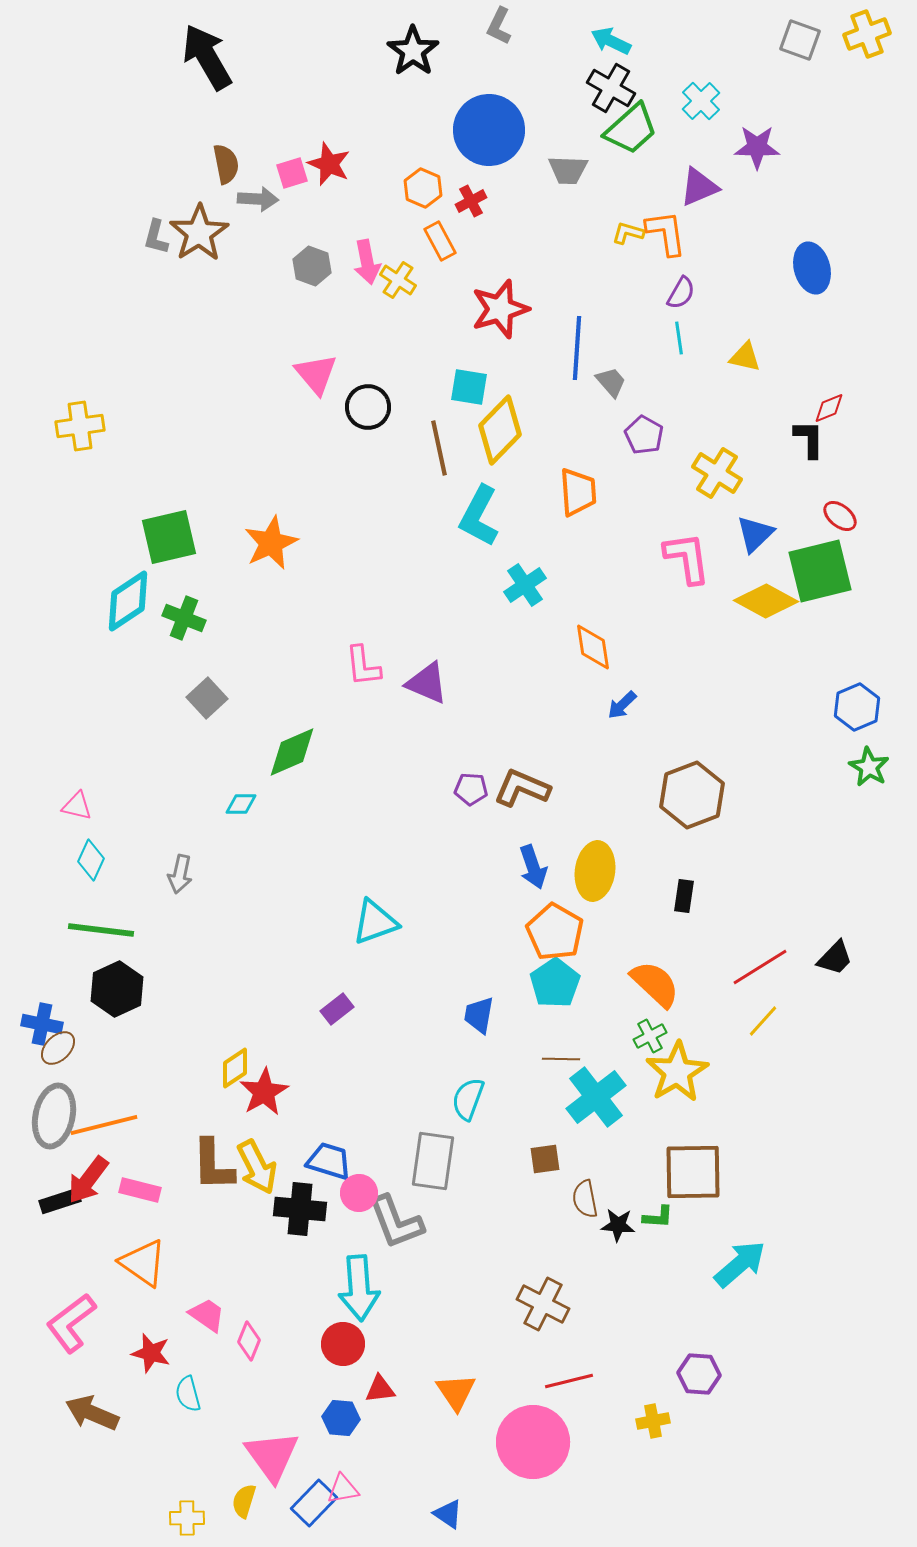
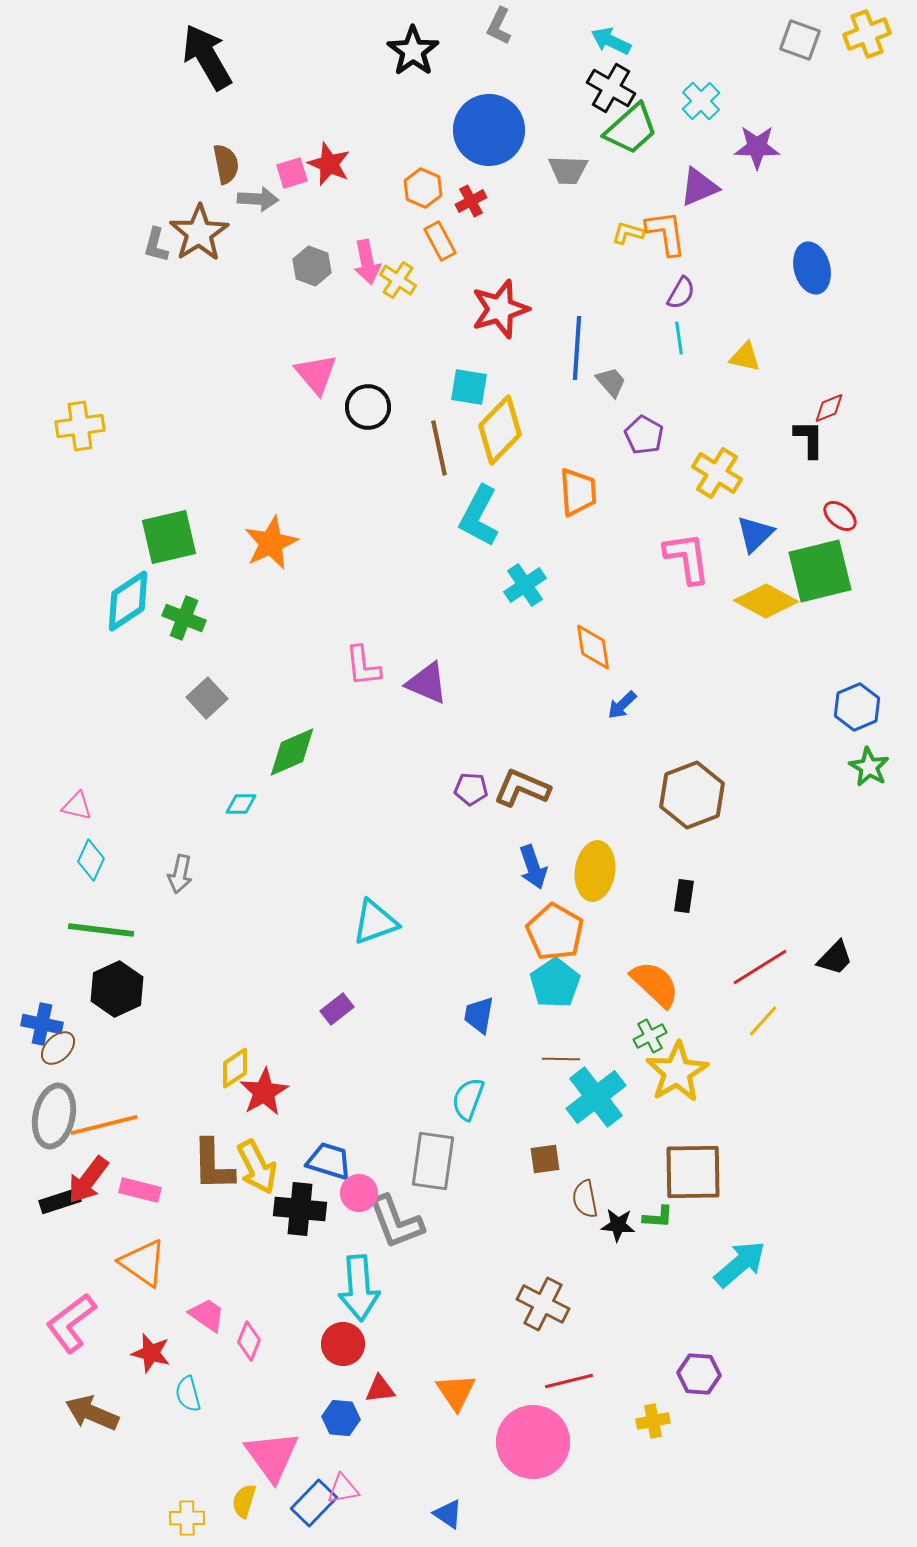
gray L-shape at (156, 237): moved 8 px down
